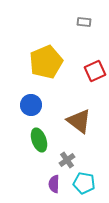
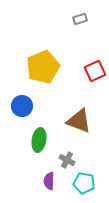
gray rectangle: moved 4 px left, 3 px up; rotated 24 degrees counterclockwise
yellow pentagon: moved 3 px left, 5 px down
blue circle: moved 9 px left, 1 px down
brown triangle: rotated 16 degrees counterclockwise
green ellipse: rotated 30 degrees clockwise
gray cross: rotated 28 degrees counterclockwise
purple semicircle: moved 5 px left, 3 px up
